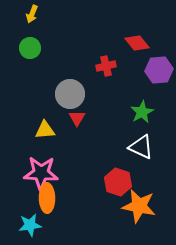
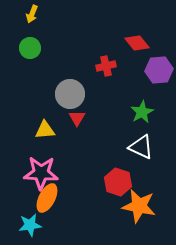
orange ellipse: rotated 28 degrees clockwise
